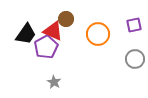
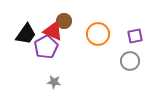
brown circle: moved 2 px left, 2 px down
purple square: moved 1 px right, 11 px down
gray circle: moved 5 px left, 2 px down
gray star: rotated 24 degrees counterclockwise
